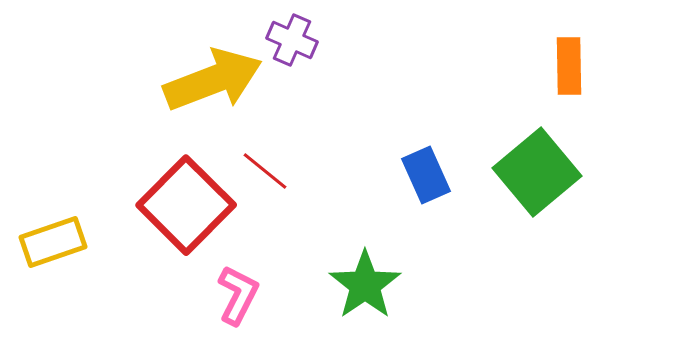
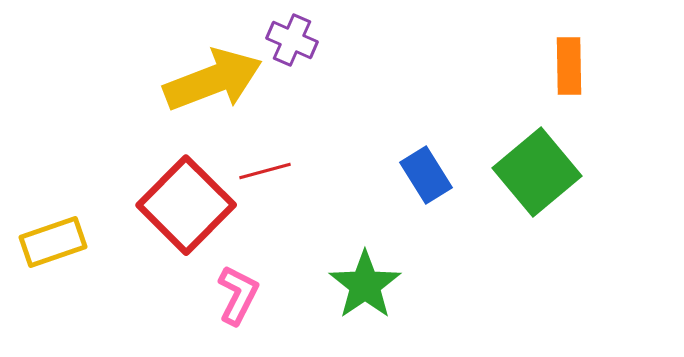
red line: rotated 54 degrees counterclockwise
blue rectangle: rotated 8 degrees counterclockwise
